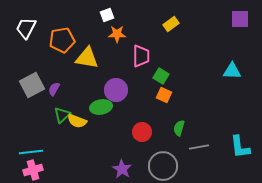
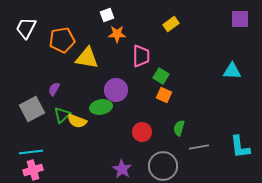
gray square: moved 24 px down
